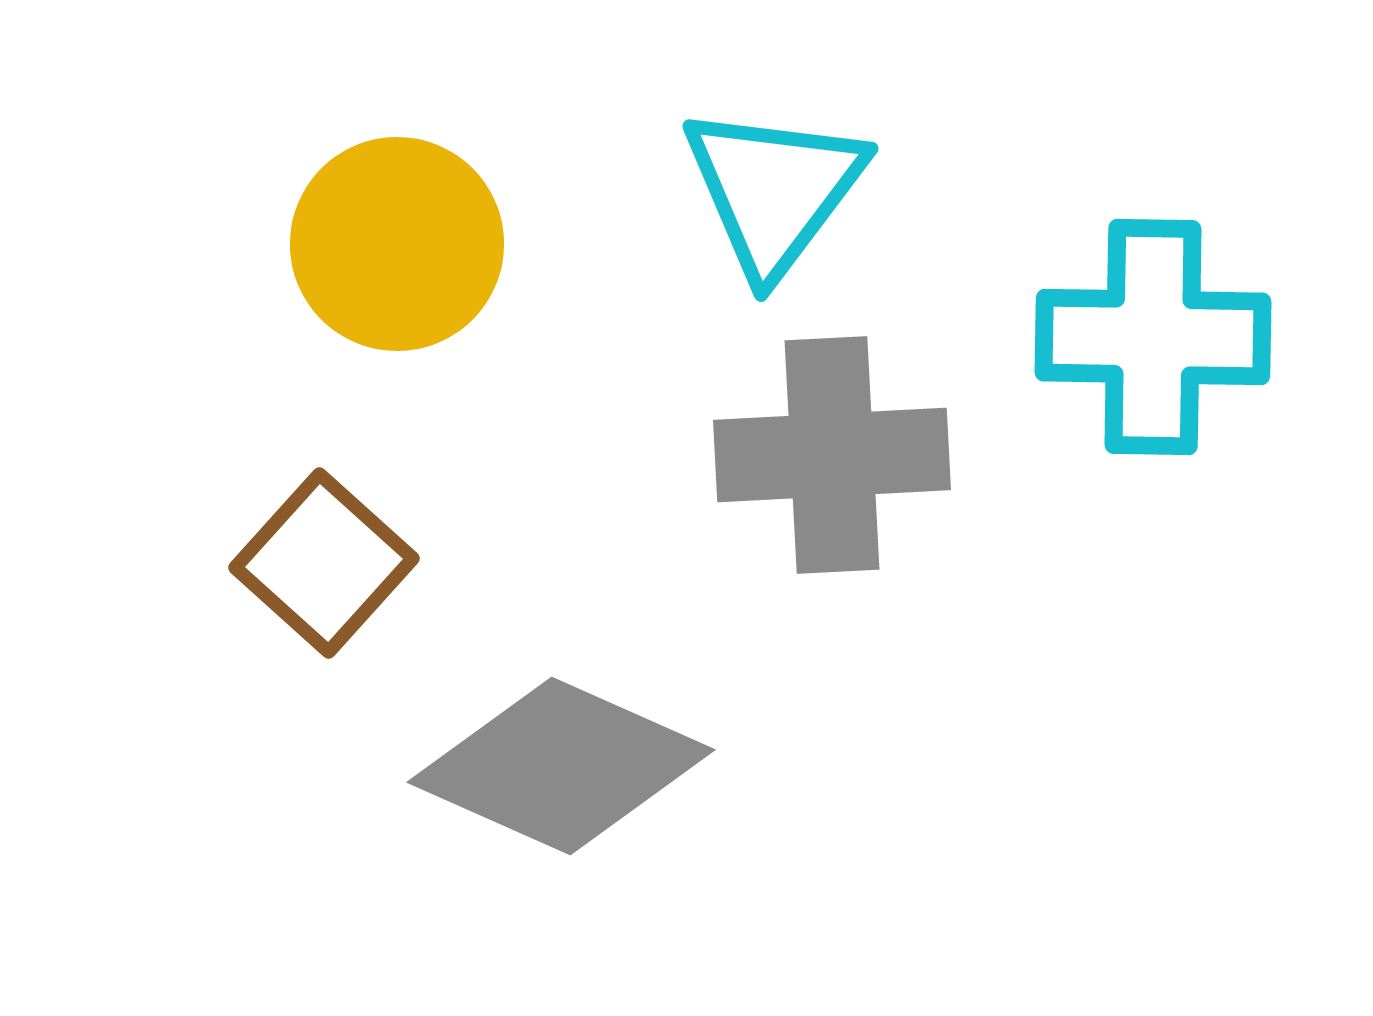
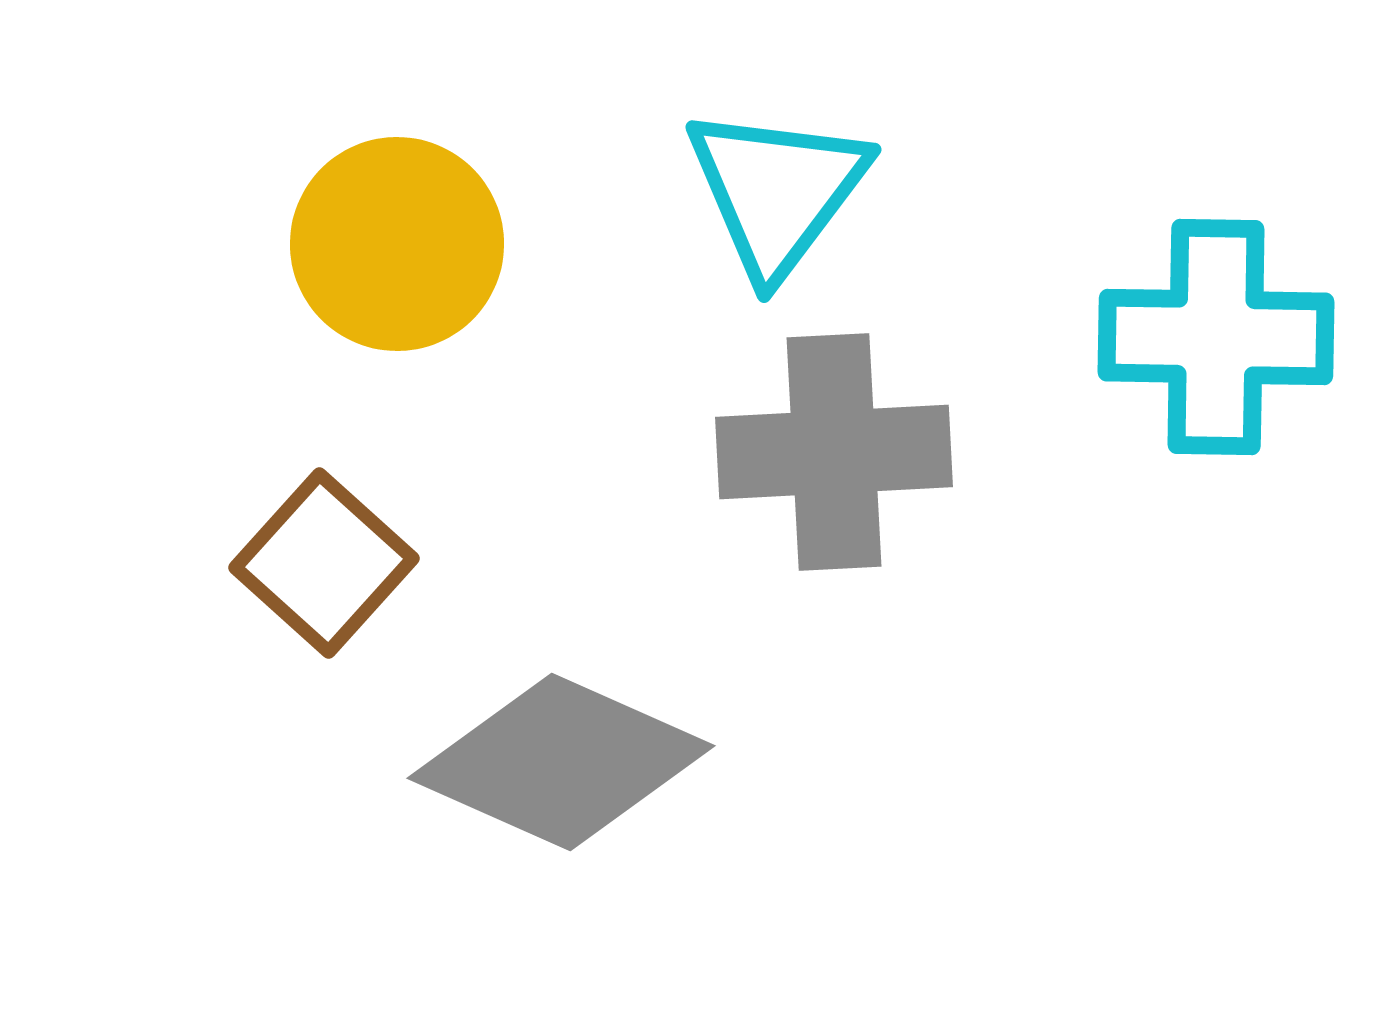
cyan triangle: moved 3 px right, 1 px down
cyan cross: moved 63 px right
gray cross: moved 2 px right, 3 px up
gray diamond: moved 4 px up
